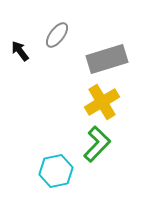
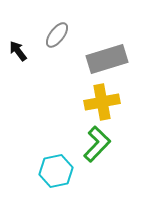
black arrow: moved 2 px left
yellow cross: rotated 20 degrees clockwise
